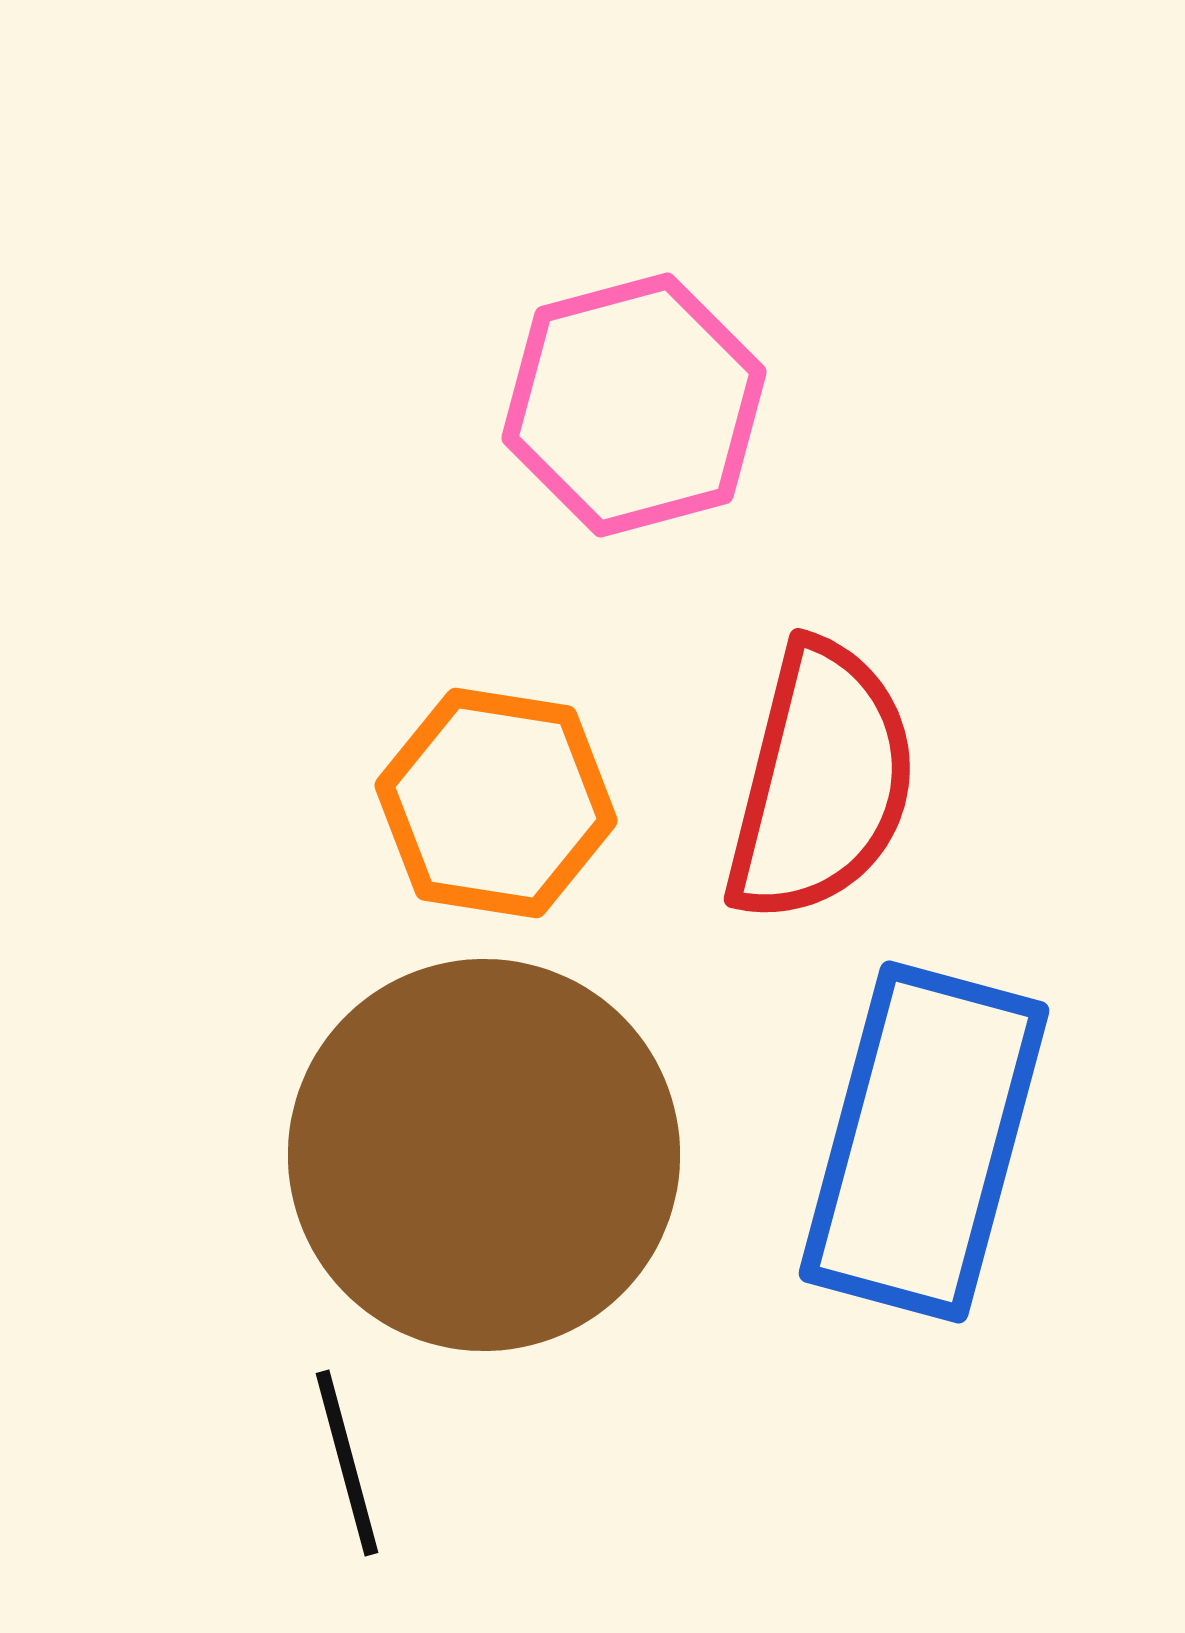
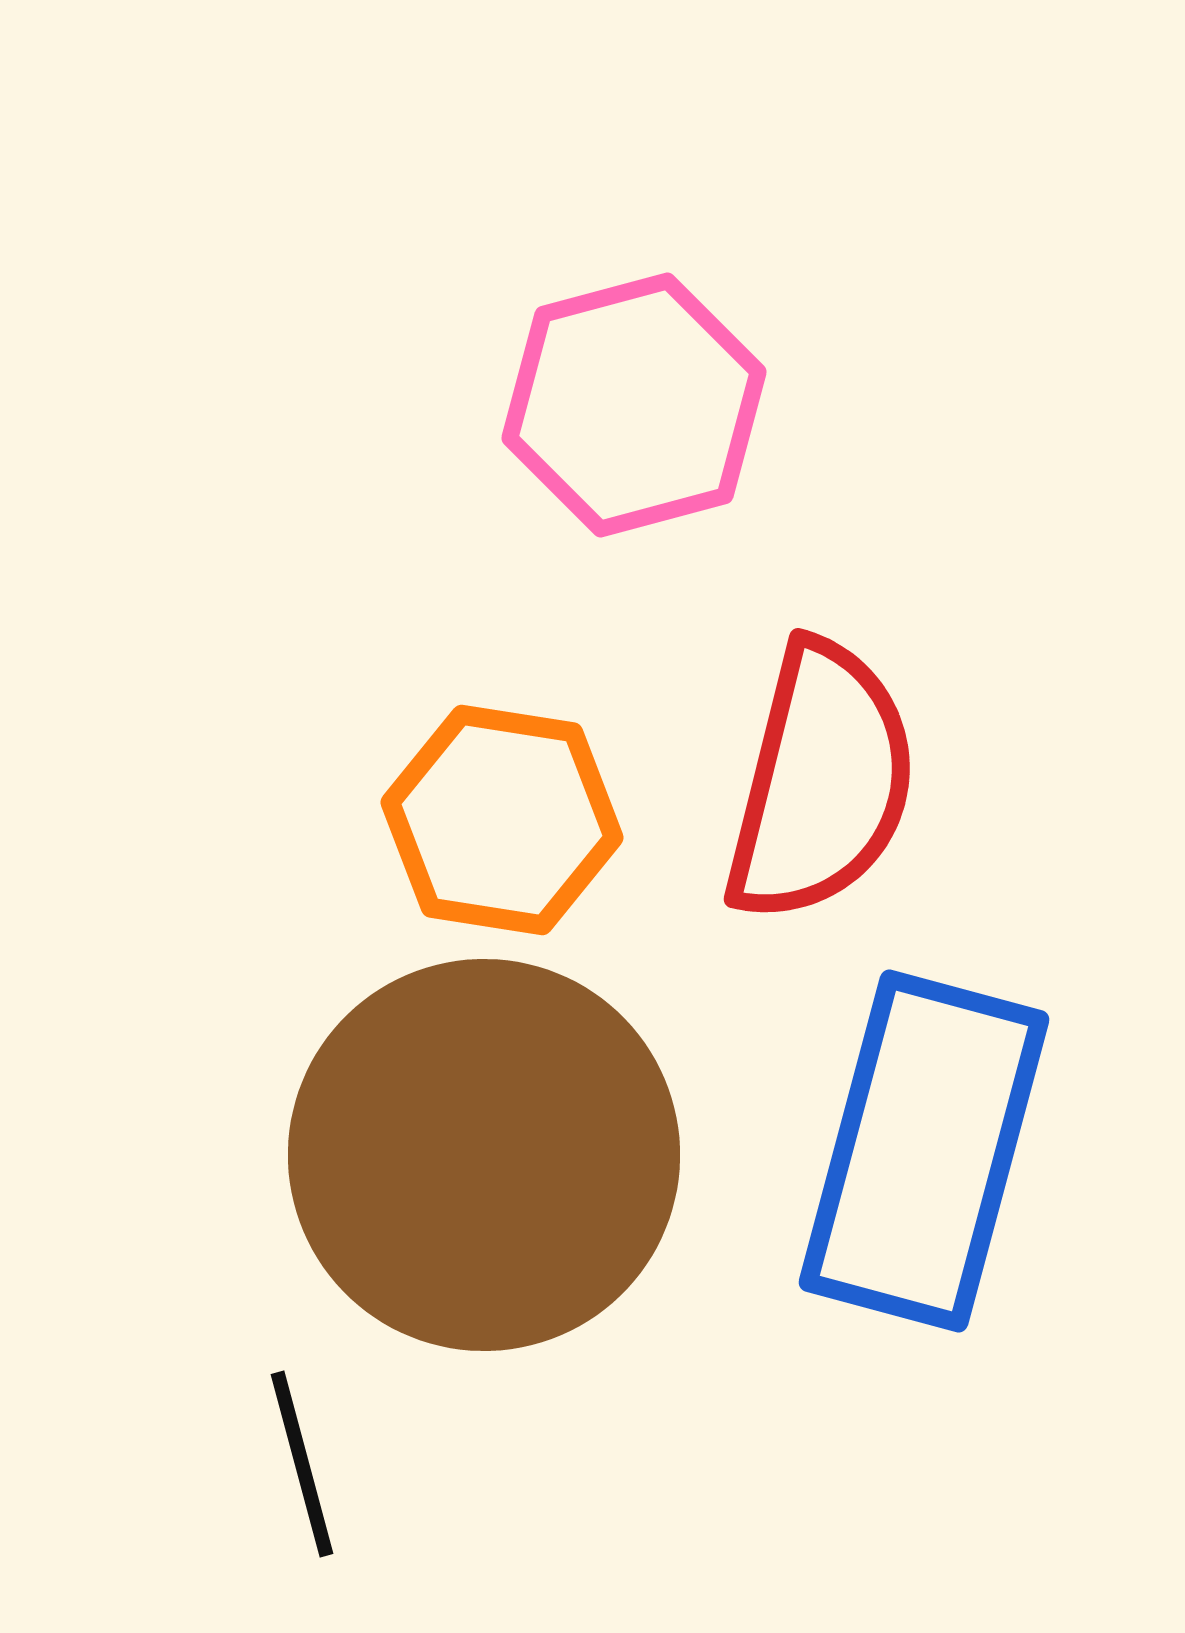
orange hexagon: moved 6 px right, 17 px down
blue rectangle: moved 9 px down
black line: moved 45 px left, 1 px down
